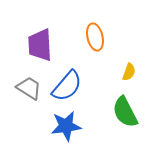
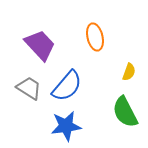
purple trapezoid: rotated 140 degrees clockwise
